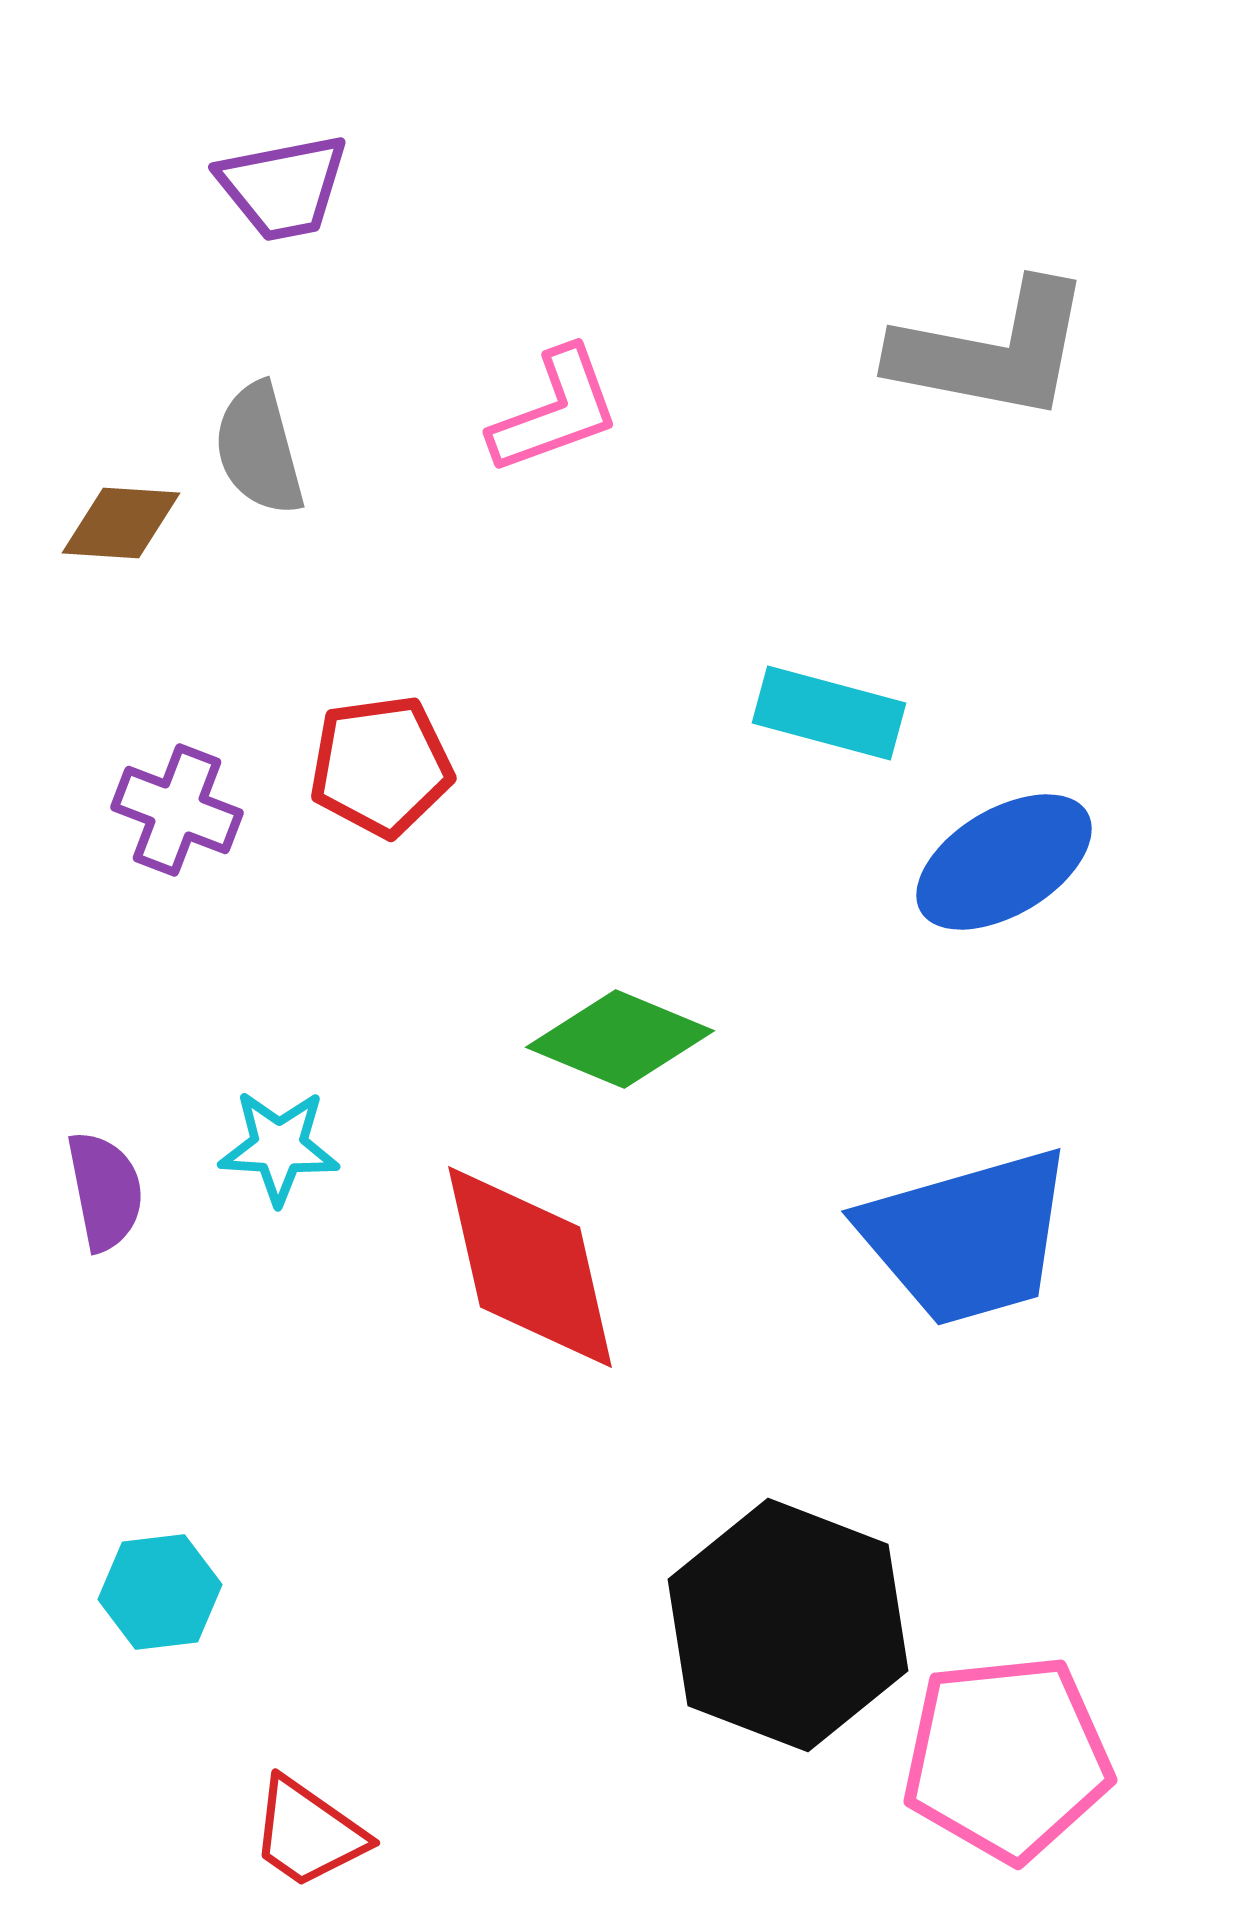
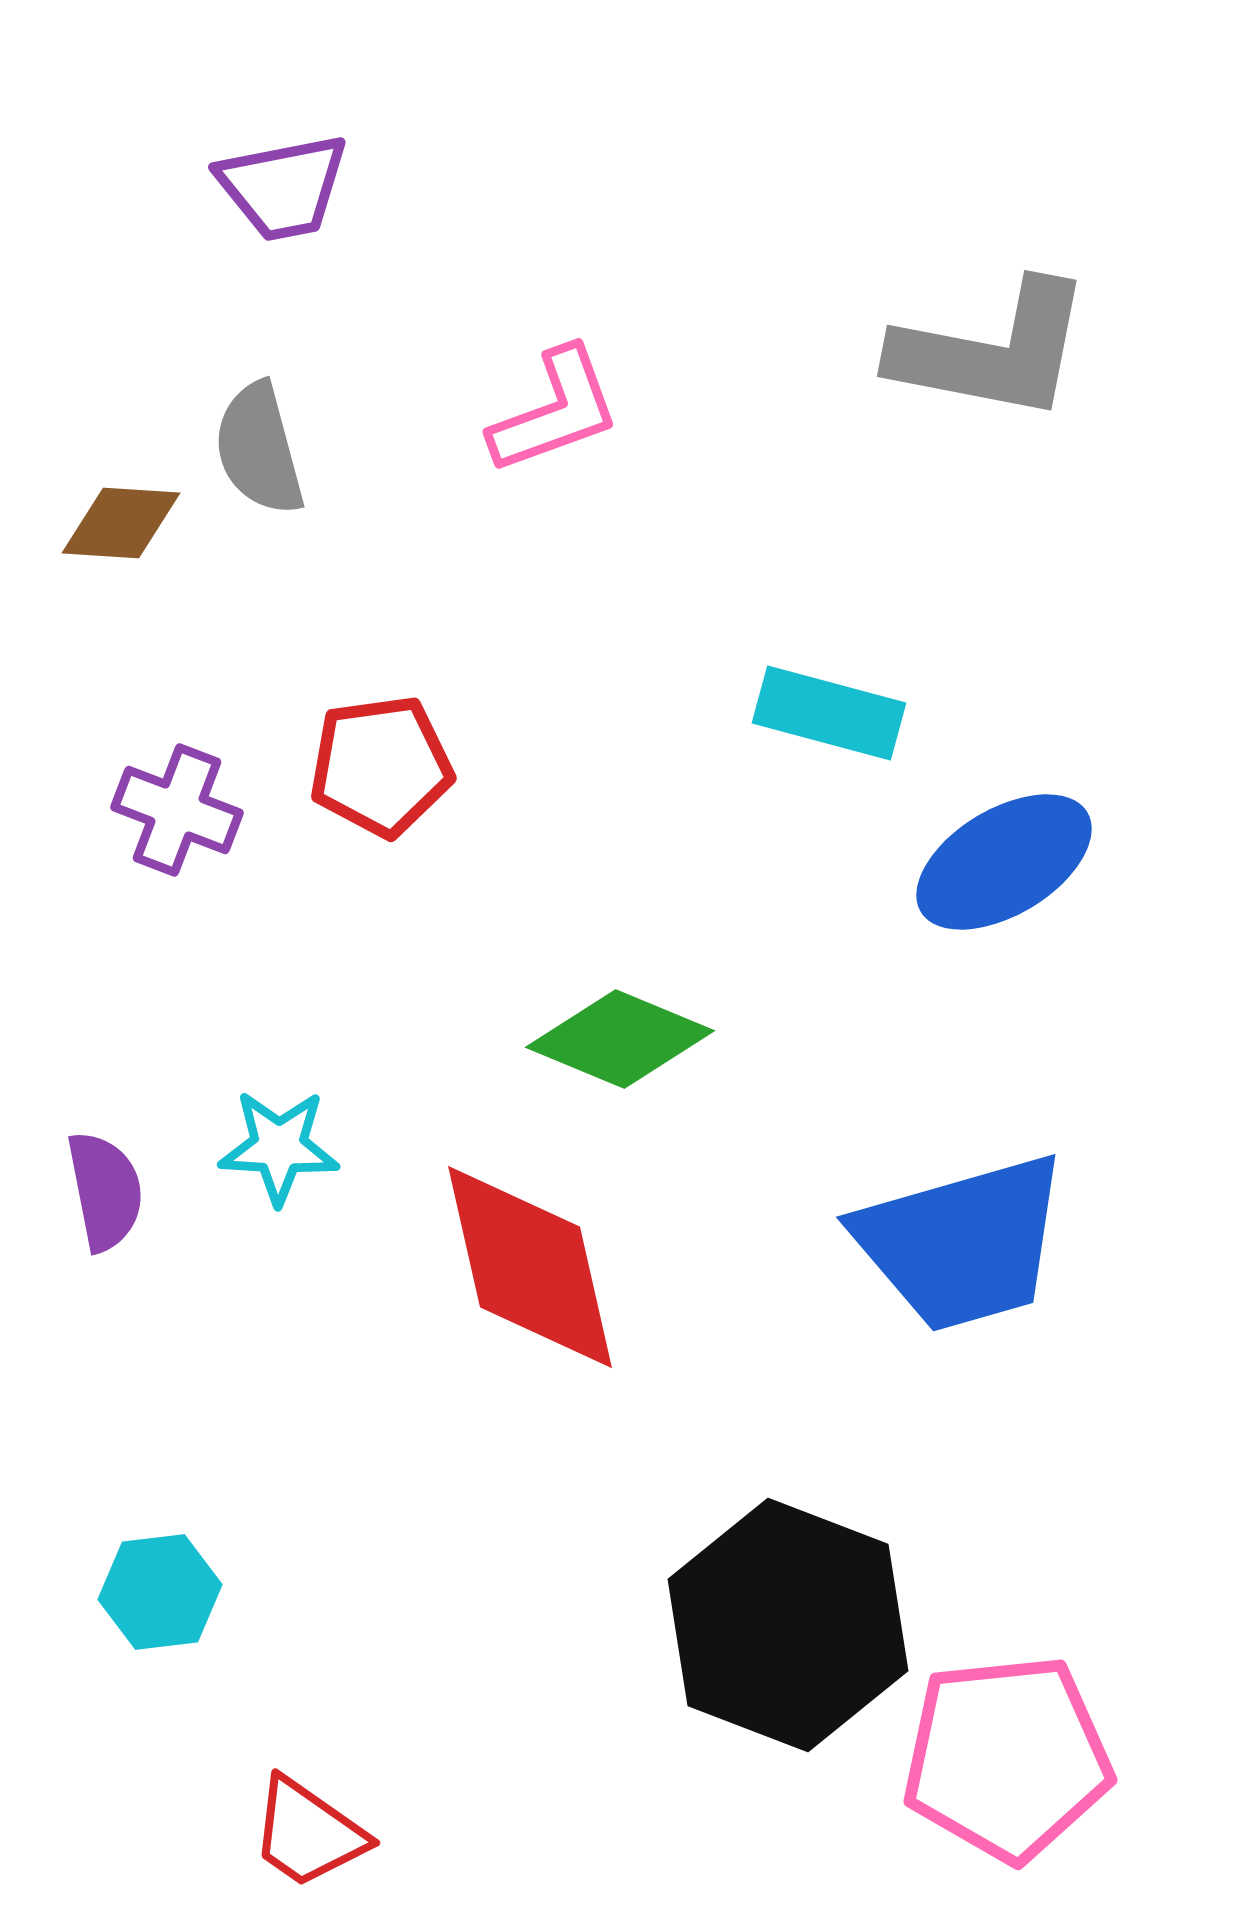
blue trapezoid: moved 5 px left, 6 px down
